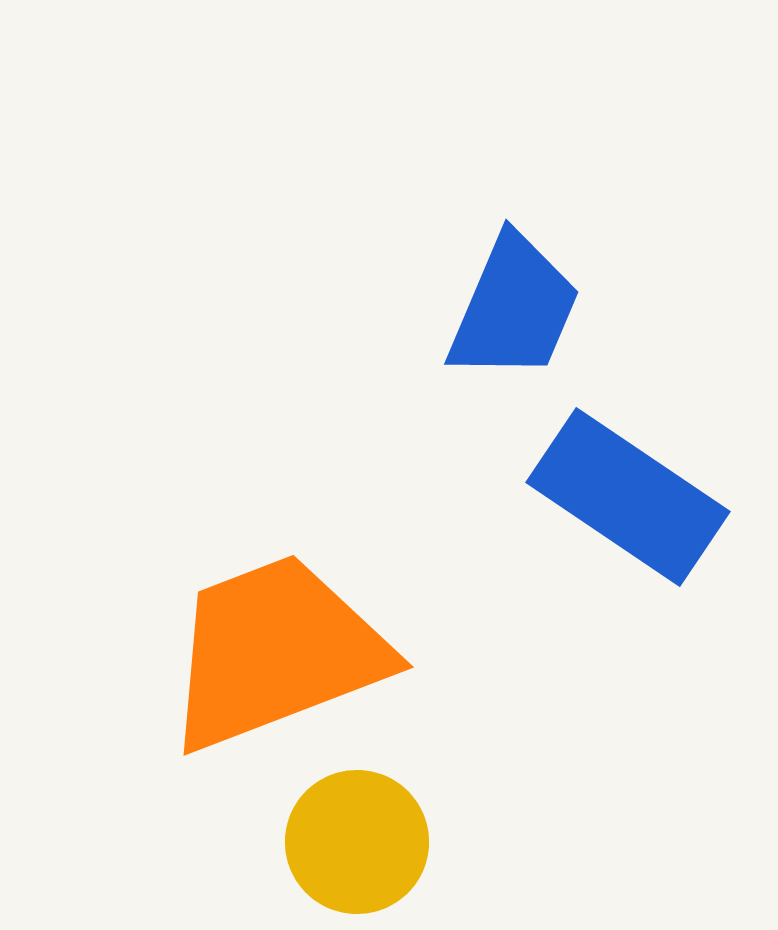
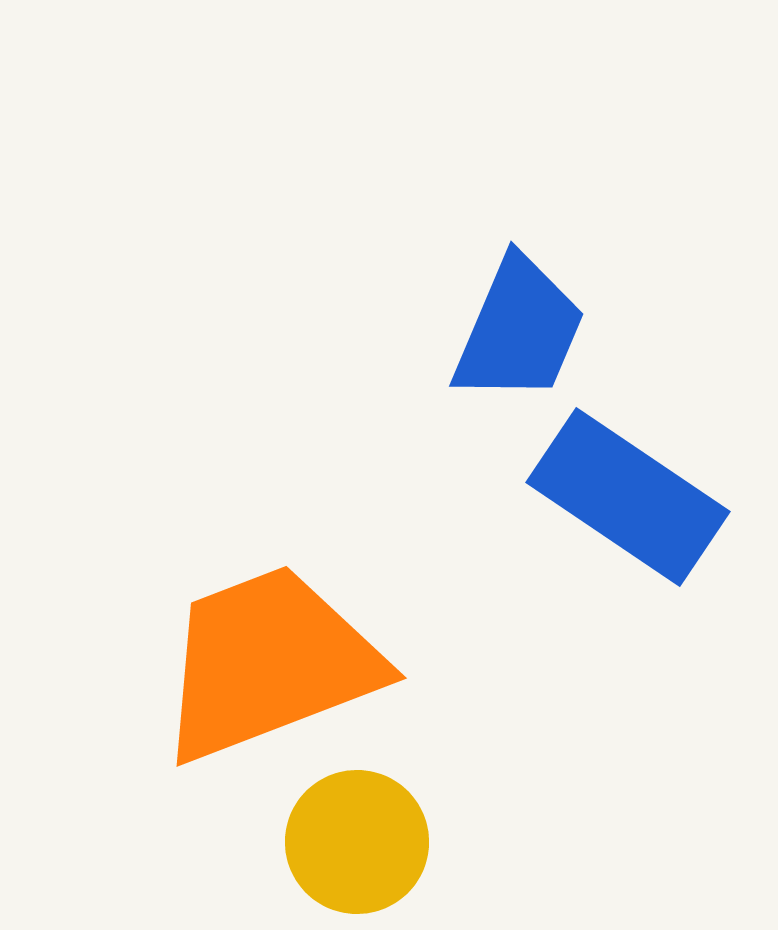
blue trapezoid: moved 5 px right, 22 px down
orange trapezoid: moved 7 px left, 11 px down
